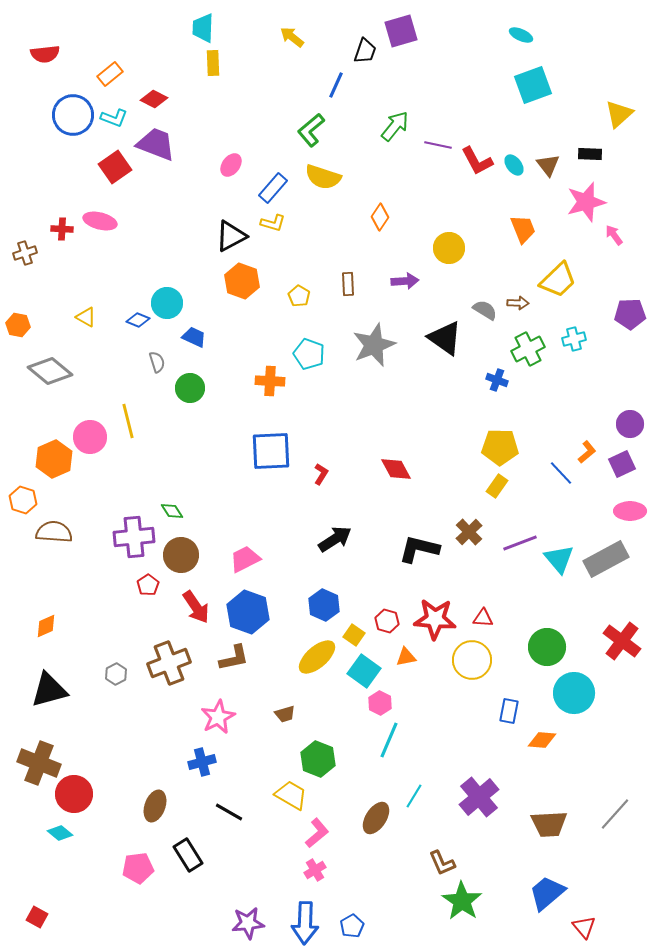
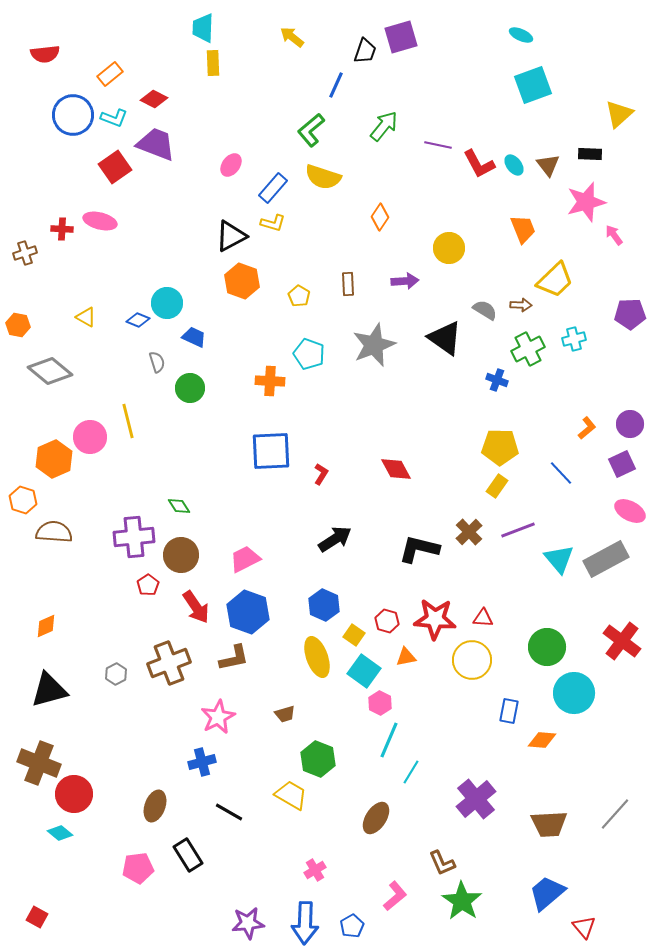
purple square at (401, 31): moved 6 px down
green arrow at (395, 126): moved 11 px left
red L-shape at (477, 161): moved 2 px right, 3 px down
yellow trapezoid at (558, 280): moved 3 px left
brown arrow at (518, 303): moved 3 px right, 2 px down
orange L-shape at (587, 452): moved 24 px up
green diamond at (172, 511): moved 7 px right, 5 px up
pink ellipse at (630, 511): rotated 28 degrees clockwise
purple line at (520, 543): moved 2 px left, 13 px up
yellow ellipse at (317, 657): rotated 69 degrees counterclockwise
cyan line at (414, 796): moved 3 px left, 24 px up
purple cross at (479, 797): moved 3 px left, 2 px down
pink L-shape at (317, 833): moved 78 px right, 63 px down
